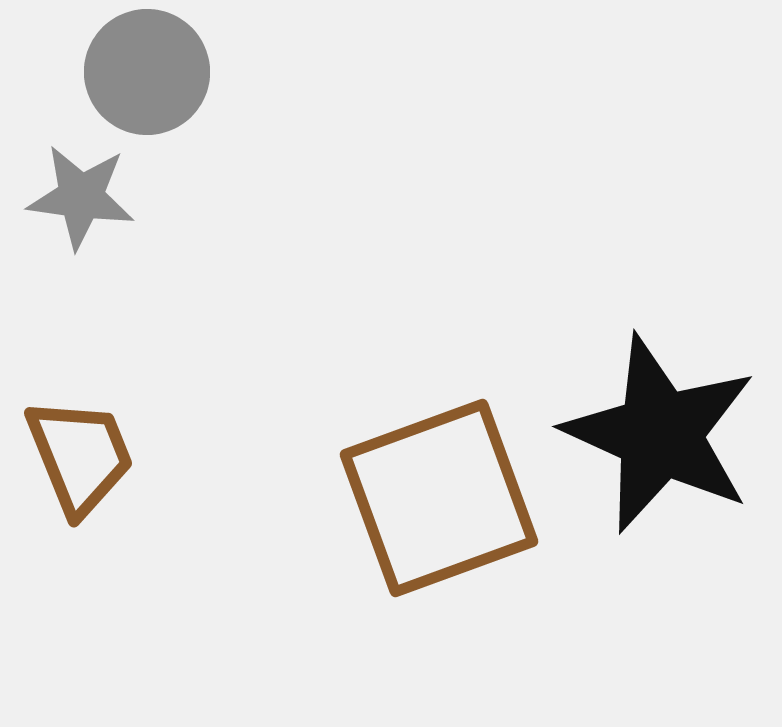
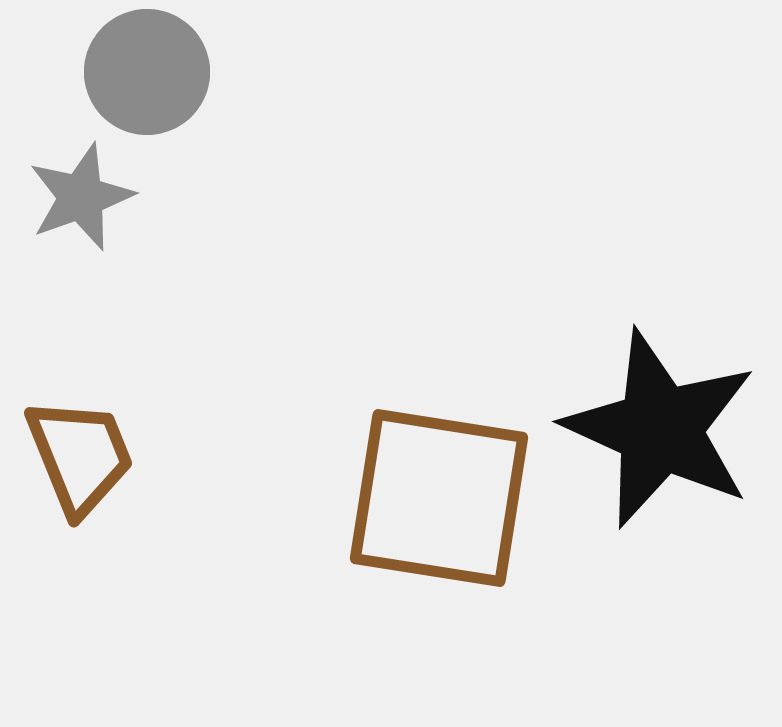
gray star: rotated 28 degrees counterclockwise
black star: moved 5 px up
brown square: rotated 29 degrees clockwise
